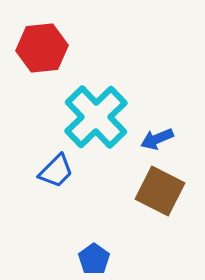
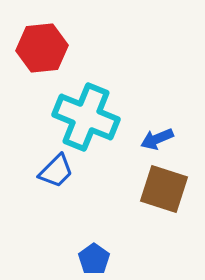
cyan cross: moved 10 px left; rotated 24 degrees counterclockwise
brown square: moved 4 px right, 2 px up; rotated 9 degrees counterclockwise
